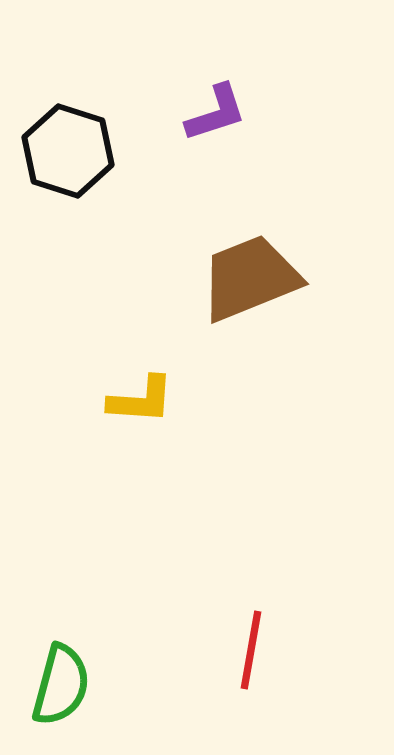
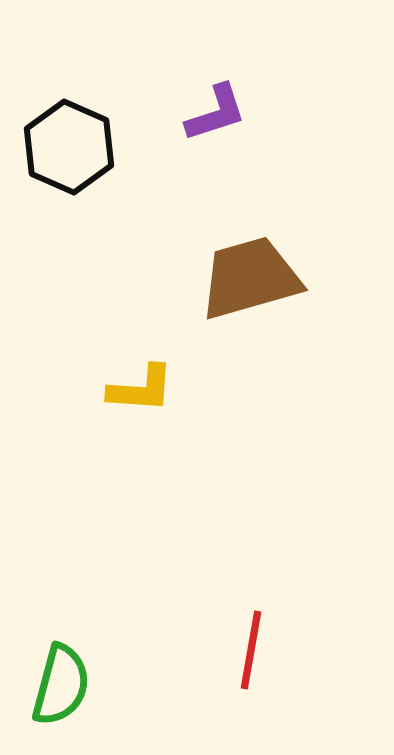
black hexagon: moved 1 px right, 4 px up; rotated 6 degrees clockwise
brown trapezoid: rotated 6 degrees clockwise
yellow L-shape: moved 11 px up
